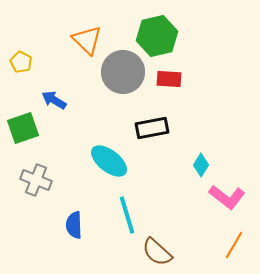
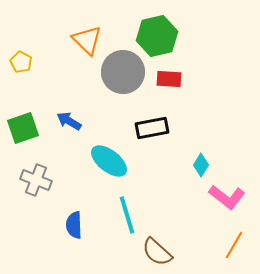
blue arrow: moved 15 px right, 21 px down
